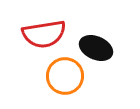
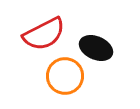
red semicircle: rotated 18 degrees counterclockwise
